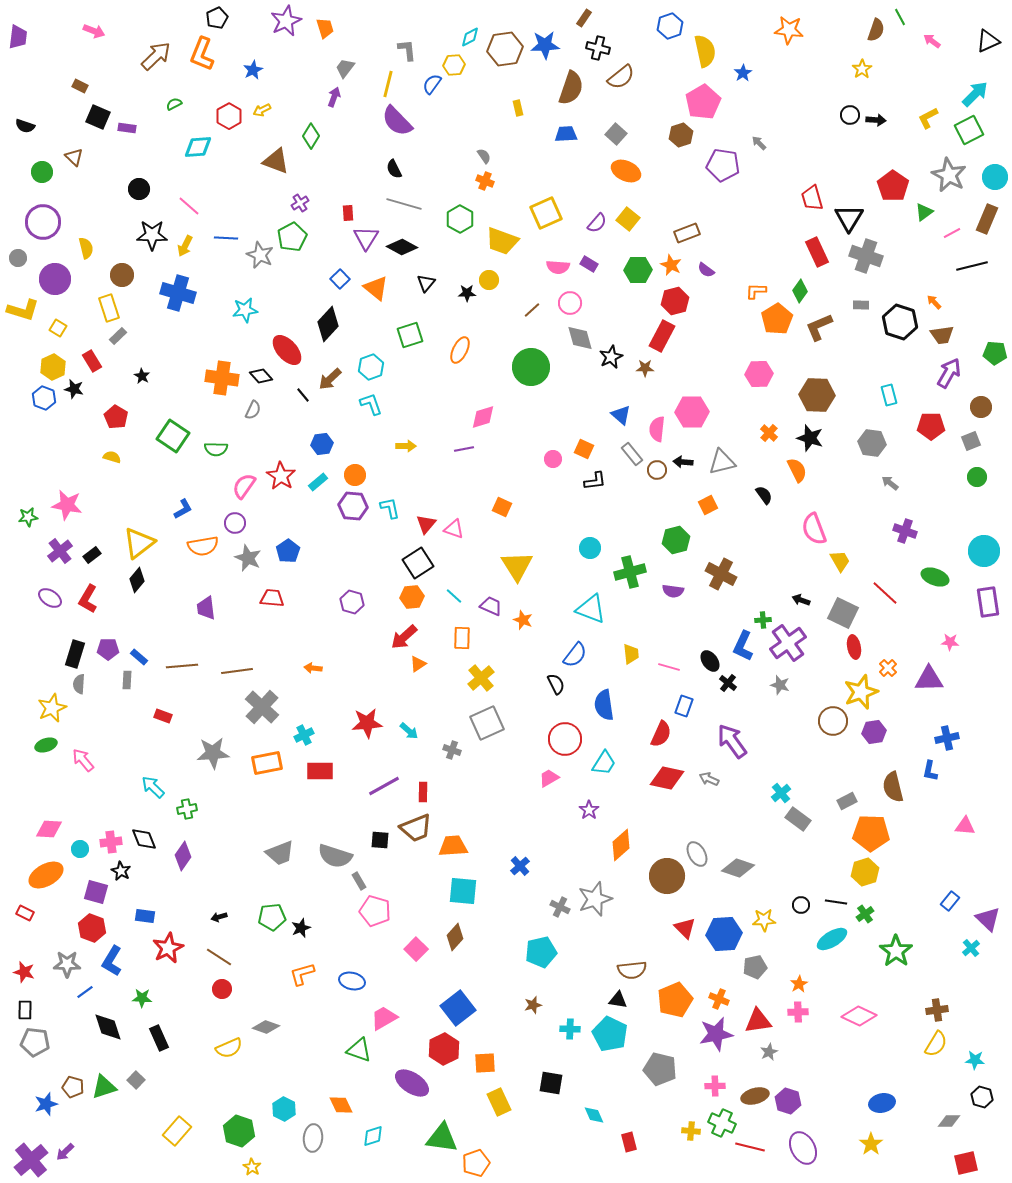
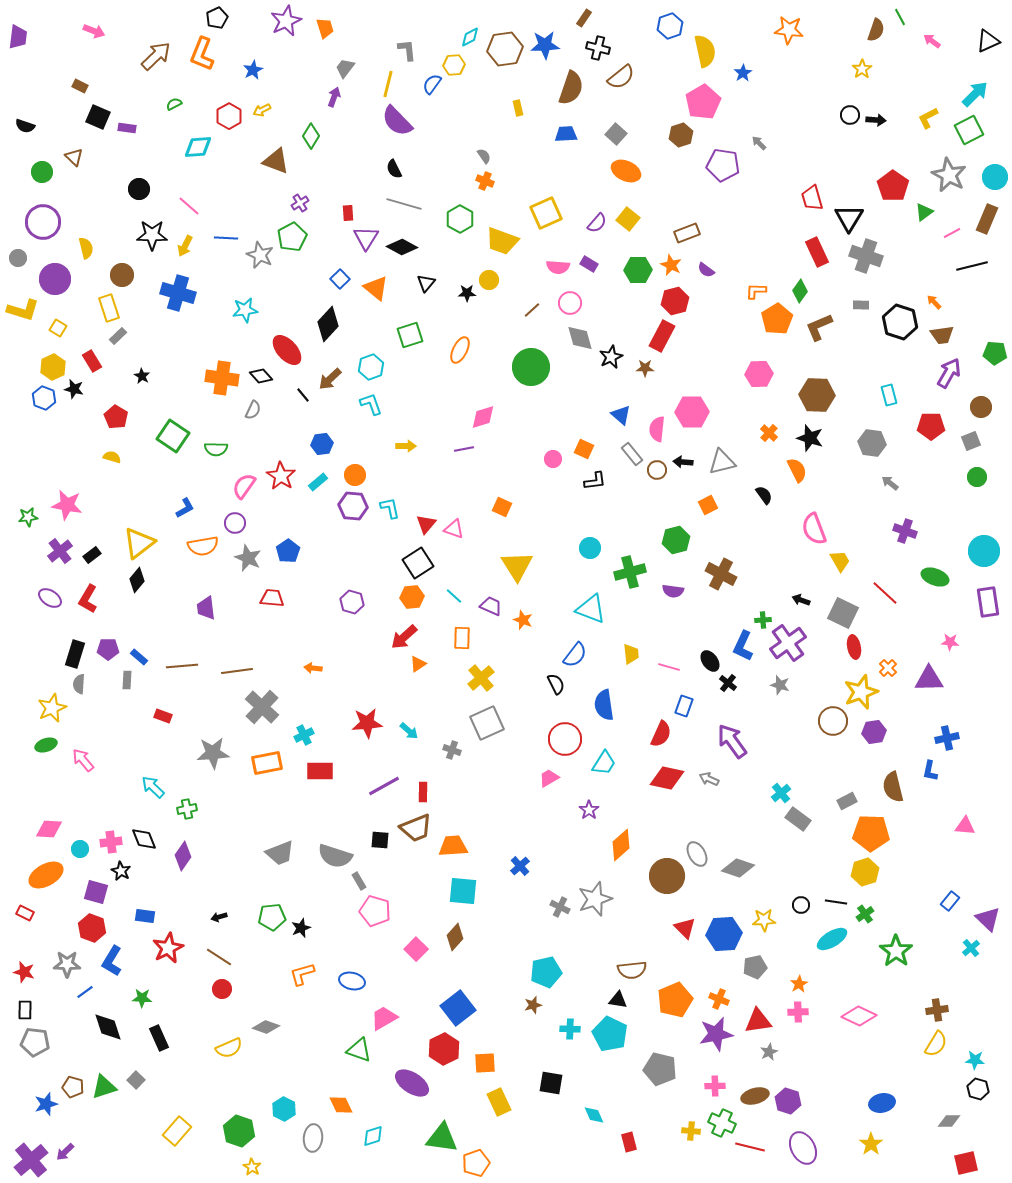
blue L-shape at (183, 509): moved 2 px right, 1 px up
cyan pentagon at (541, 952): moved 5 px right, 20 px down
black hexagon at (982, 1097): moved 4 px left, 8 px up
